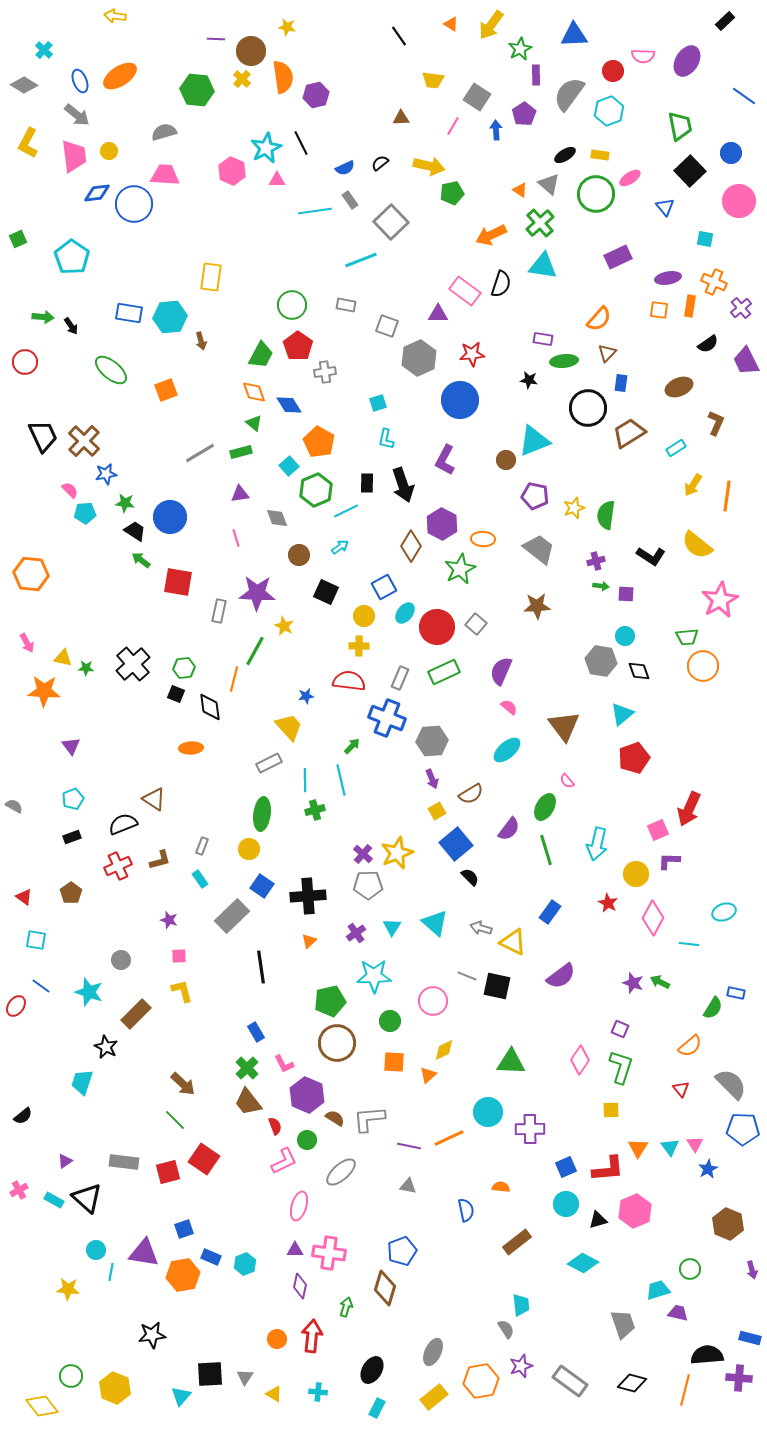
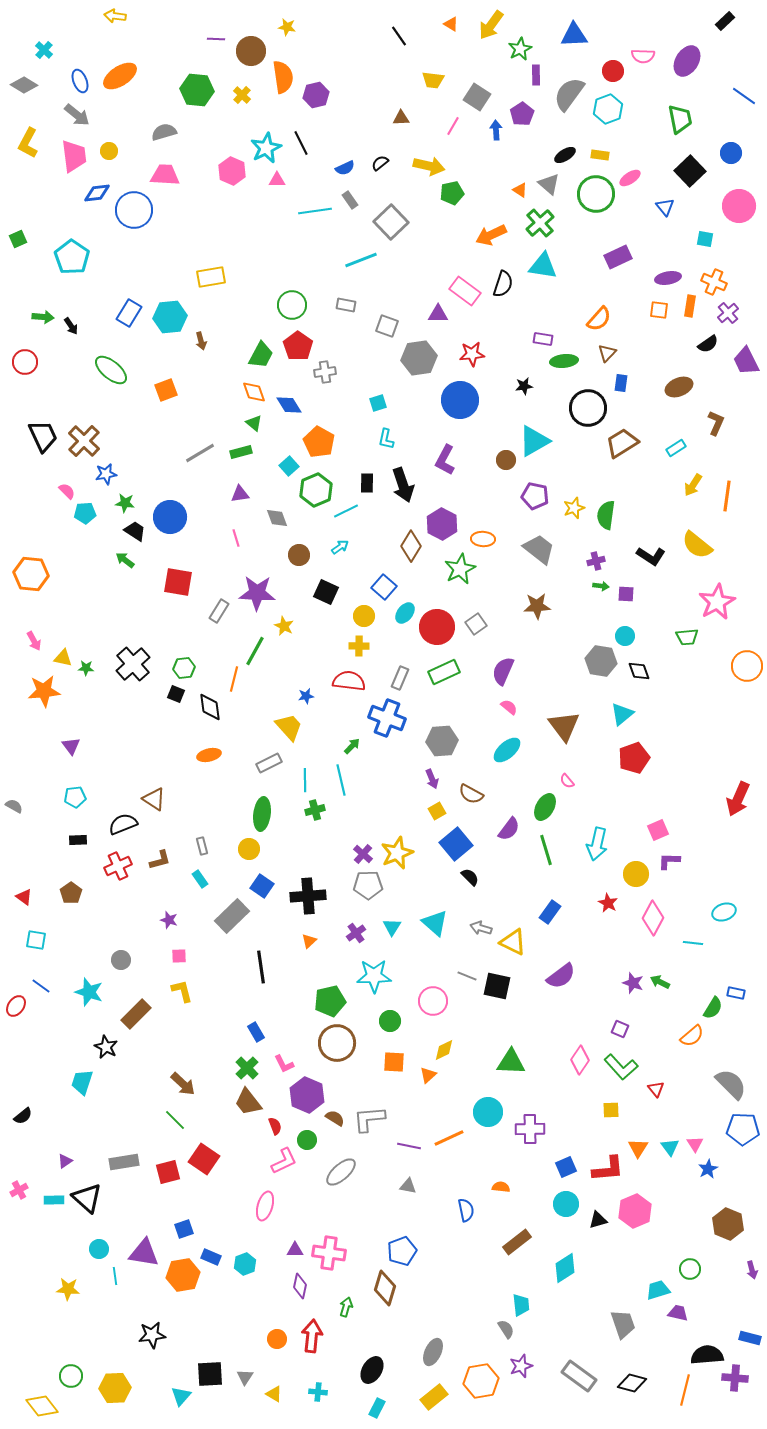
yellow cross at (242, 79): moved 16 px down
cyan hexagon at (609, 111): moved 1 px left, 2 px up
purple pentagon at (524, 114): moved 2 px left
green trapezoid at (680, 126): moved 7 px up
pink circle at (739, 201): moved 5 px down
blue circle at (134, 204): moved 6 px down
yellow rectangle at (211, 277): rotated 72 degrees clockwise
black semicircle at (501, 284): moved 2 px right
purple cross at (741, 308): moved 13 px left, 5 px down
blue rectangle at (129, 313): rotated 68 degrees counterclockwise
gray hexagon at (419, 358): rotated 16 degrees clockwise
black star at (529, 380): moved 5 px left, 6 px down; rotated 18 degrees counterclockwise
brown trapezoid at (629, 433): moved 7 px left, 10 px down
cyan triangle at (534, 441): rotated 8 degrees counterclockwise
pink semicircle at (70, 490): moved 3 px left, 1 px down
green arrow at (141, 560): moved 16 px left
blue square at (384, 587): rotated 20 degrees counterclockwise
pink star at (720, 600): moved 3 px left, 2 px down
gray rectangle at (219, 611): rotated 20 degrees clockwise
gray square at (476, 624): rotated 15 degrees clockwise
pink arrow at (27, 643): moved 7 px right, 2 px up
orange circle at (703, 666): moved 44 px right
purple semicircle at (501, 671): moved 2 px right
orange star at (44, 691): rotated 8 degrees counterclockwise
gray hexagon at (432, 741): moved 10 px right
orange ellipse at (191, 748): moved 18 px right, 7 px down; rotated 10 degrees counterclockwise
brown semicircle at (471, 794): rotated 60 degrees clockwise
cyan pentagon at (73, 799): moved 2 px right, 2 px up; rotated 15 degrees clockwise
red arrow at (689, 809): moved 49 px right, 10 px up
black rectangle at (72, 837): moved 6 px right, 3 px down; rotated 18 degrees clockwise
gray rectangle at (202, 846): rotated 36 degrees counterclockwise
cyan line at (689, 944): moved 4 px right, 1 px up
orange semicircle at (690, 1046): moved 2 px right, 10 px up
green L-shape at (621, 1067): rotated 120 degrees clockwise
red triangle at (681, 1089): moved 25 px left
gray rectangle at (124, 1162): rotated 16 degrees counterclockwise
cyan rectangle at (54, 1200): rotated 30 degrees counterclockwise
pink ellipse at (299, 1206): moved 34 px left
cyan circle at (96, 1250): moved 3 px right, 1 px up
cyan diamond at (583, 1263): moved 18 px left, 5 px down; rotated 60 degrees counterclockwise
cyan line at (111, 1272): moved 4 px right, 4 px down; rotated 18 degrees counterclockwise
purple cross at (739, 1378): moved 4 px left
gray rectangle at (570, 1381): moved 9 px right, 5 px up
yellow hexagon at (115, 1388): rotated 24 degrees counterclockwise
